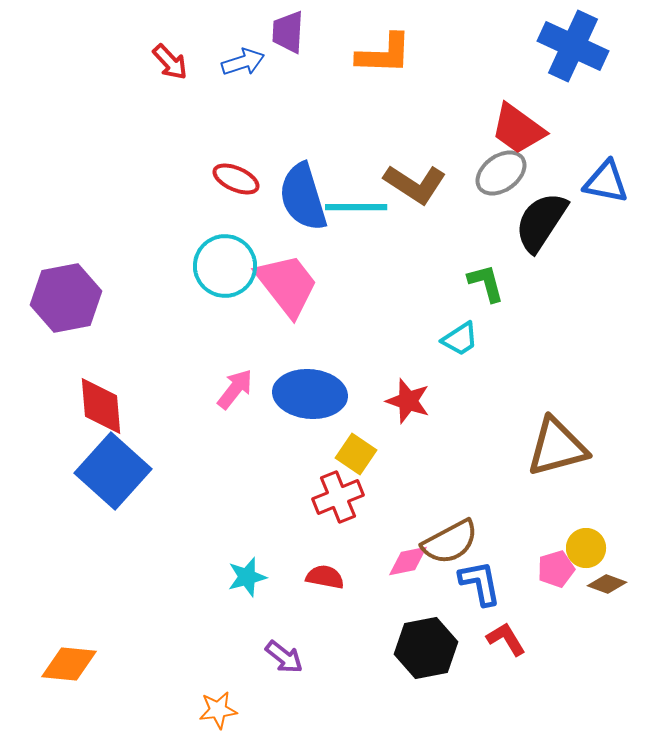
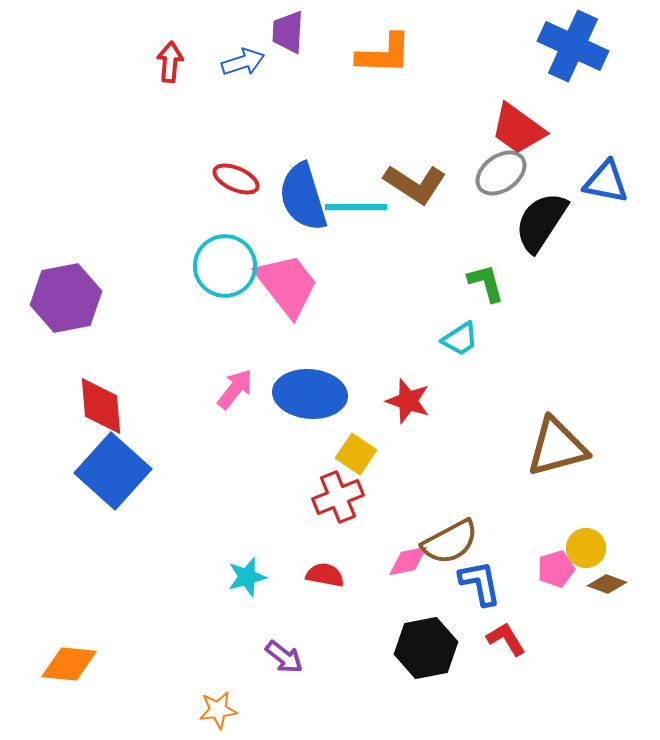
red arrow: rotated 132 degrees counterclockwise
red semicircle: moved 2 px up
